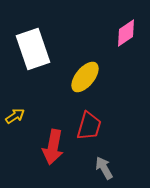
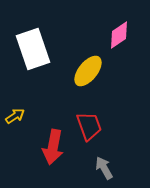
pink diamond: moved 7 px left, 2 px down
yellow ellipse: moved 3 px right, 6 px up
red trapezoid: rotated 36 degrees counterclockwise
